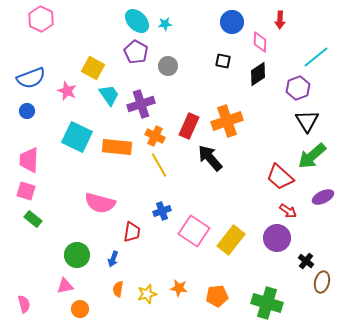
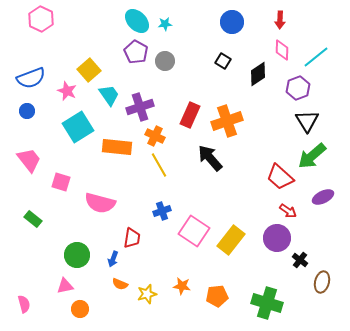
pink diamond at (260, 42): moved 22 px right, 8 px down
black square at (223, 61): rotated 21 degrees clockwise
gray circle at (168, 66): moved 3 px left, 5 px up
yellow square at (93, 68): moved 4 px left, 2 px down; rotated 20 degrees clockwise
purple cross at (141, 104): moved 1 px left, 3 px down
red rectangle at (189, 126): moved 1 px right, 11 px up
cyan square at (77, 137): moved 1 px right, 10 px up; rotated 32 degrees clockwise
pink trapezoid at (29, 160): rotated 140 degrees clockwise
pink square at (26, 191): moved 35 px right, 9 px up
red trapezoid at (132, 232): moved 6 px down
black cross at (306, 261): moved 6 px left, 1 px up
orange star at (179, 288): moved 3 px right, 2 px up
orange semicircle at (118, 289): moved 2 px right, 5 px up; rotated 77 degrees counterclockwise
